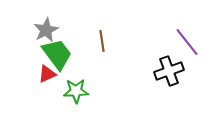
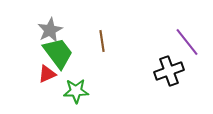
gray star: moved 4 px right
green trapezoid: moved 1 px right, 1 px up
